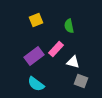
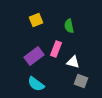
pink rectangle: rotated 21 degrees counterclockwise
